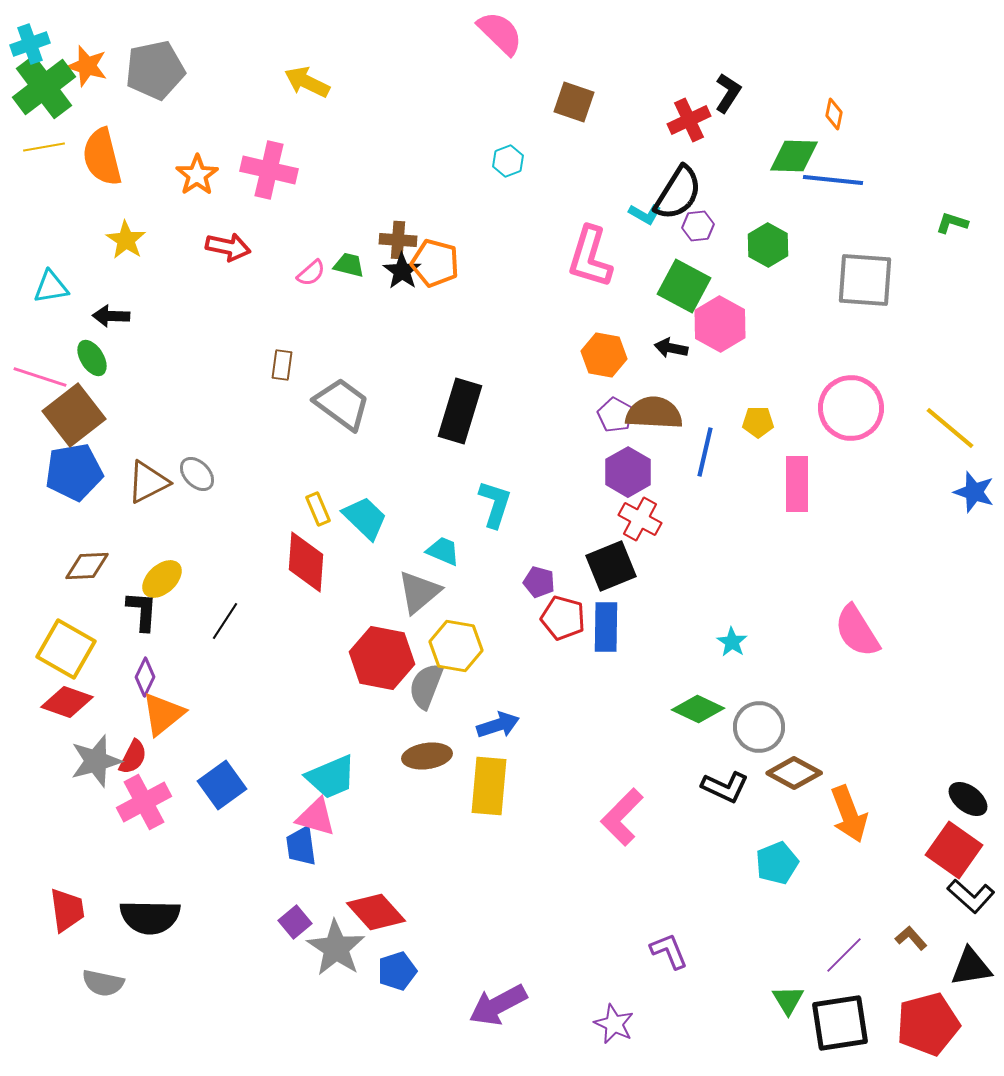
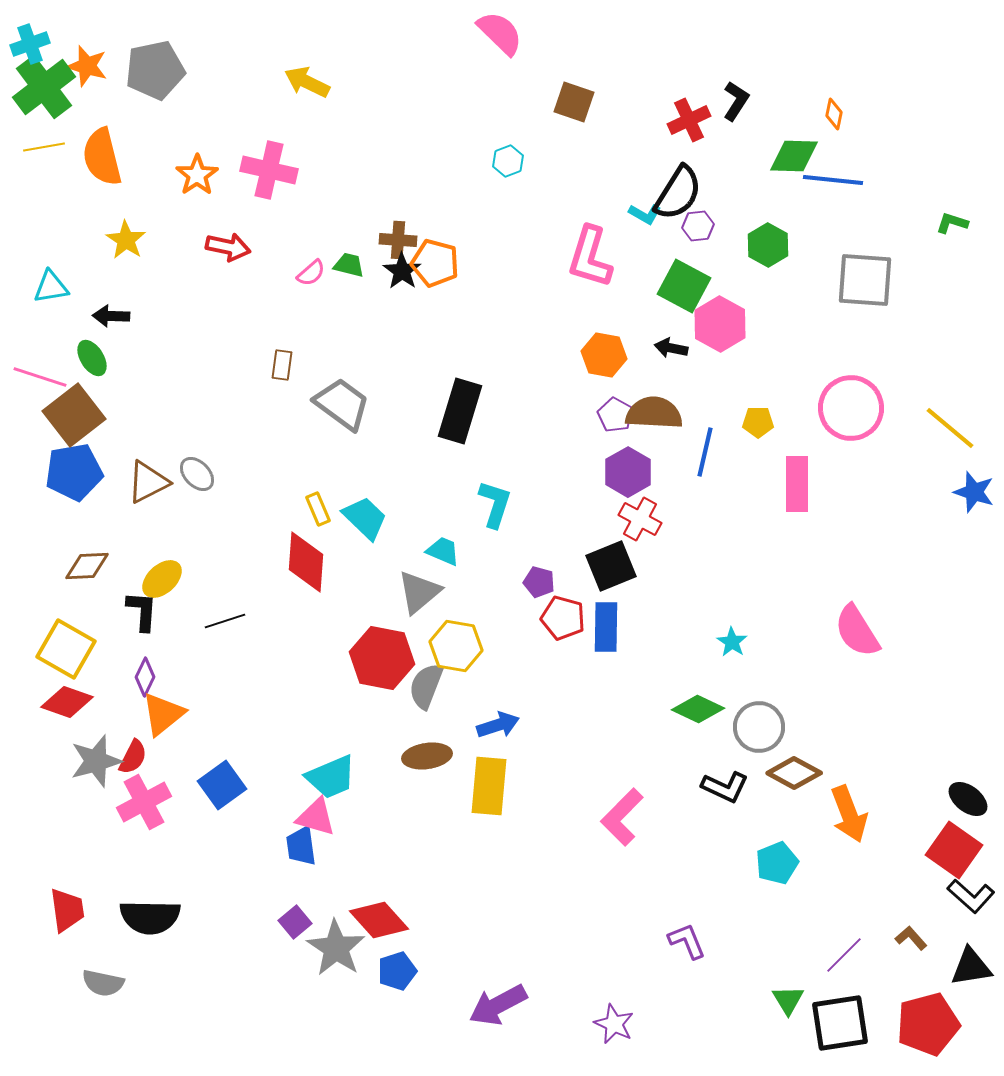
black L-shape at (728, 93): moved 8 px right, 8 px down
black line at (225, 621): rotated 39 degrees clockwise
red diamond at (376, 912): moved 3 px right, 8 px down
purple L-shape at (669, 951): moved 18 px right, 10 px up
